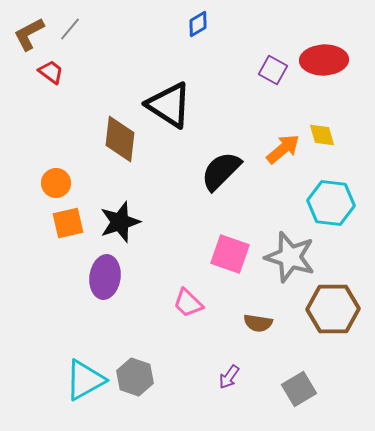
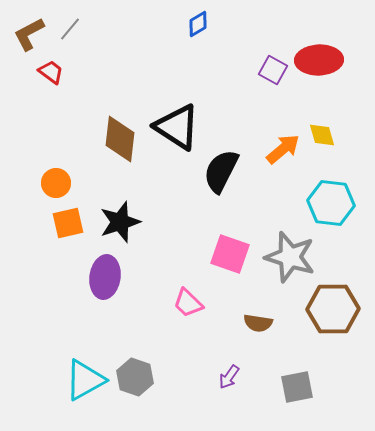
red ellipse: moved 5 px left
black triangle: moved 8 px right, 22 px down
black semicircle: rotated 18 degrees counterclockwise
gray square: moved 2 px left, 2 px up; rotated 20 degrees clockwise
